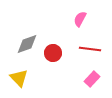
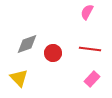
pink semicircle: moved 7 px right, 7 px up
